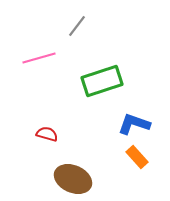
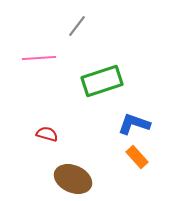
pink line: rotated 12 degrees clockwise
